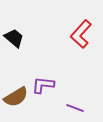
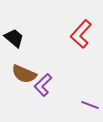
purple L-shape: rotated 50 degrees counterclockwise
brown semicircle: moved 8 px right, 23 px up; rotated 55 degrees clockwise
purple line: moved 15 px right, 3 px up
